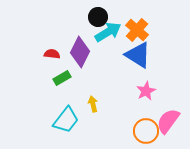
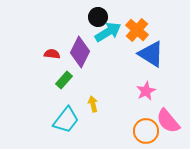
blue triangle: moved 13 px right, 1 px up
green rectangle: moved 2 px right, 2 px down; rotated 18 degrees counterclockwise
pink semicircle: rotated 76 degrees counterclockwise
